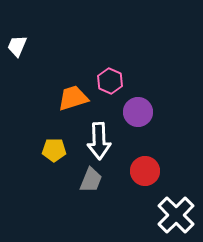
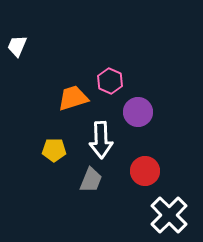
white arrow: moved 2 px right, 1 px up
white cross: moved 7 px left
